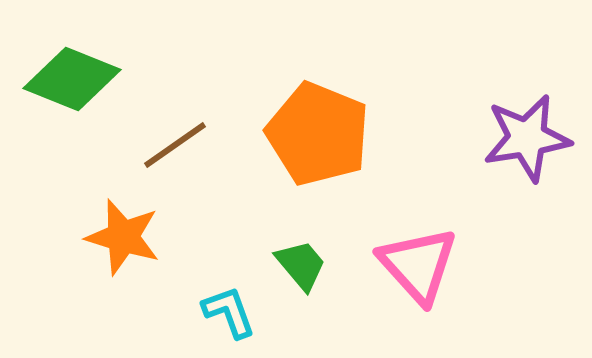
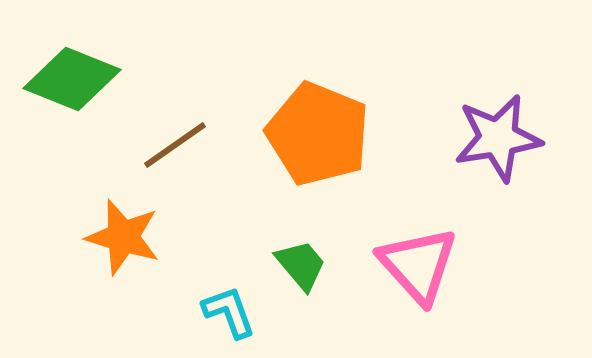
purple star: moved 29 px left
